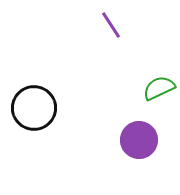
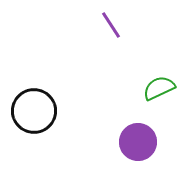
black circle: moved 3 px down
purple circle: moved 1 px left, 2 px down
